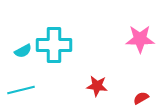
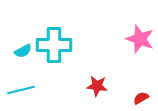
pink star: rotated 20 degrees clockwise
